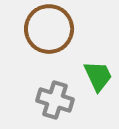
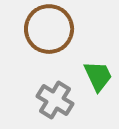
gray cross: rotated 15 degrees clockwise
